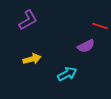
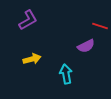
cyan arrow: moved 1 px left; rotated 72 degrees counterclockwise
